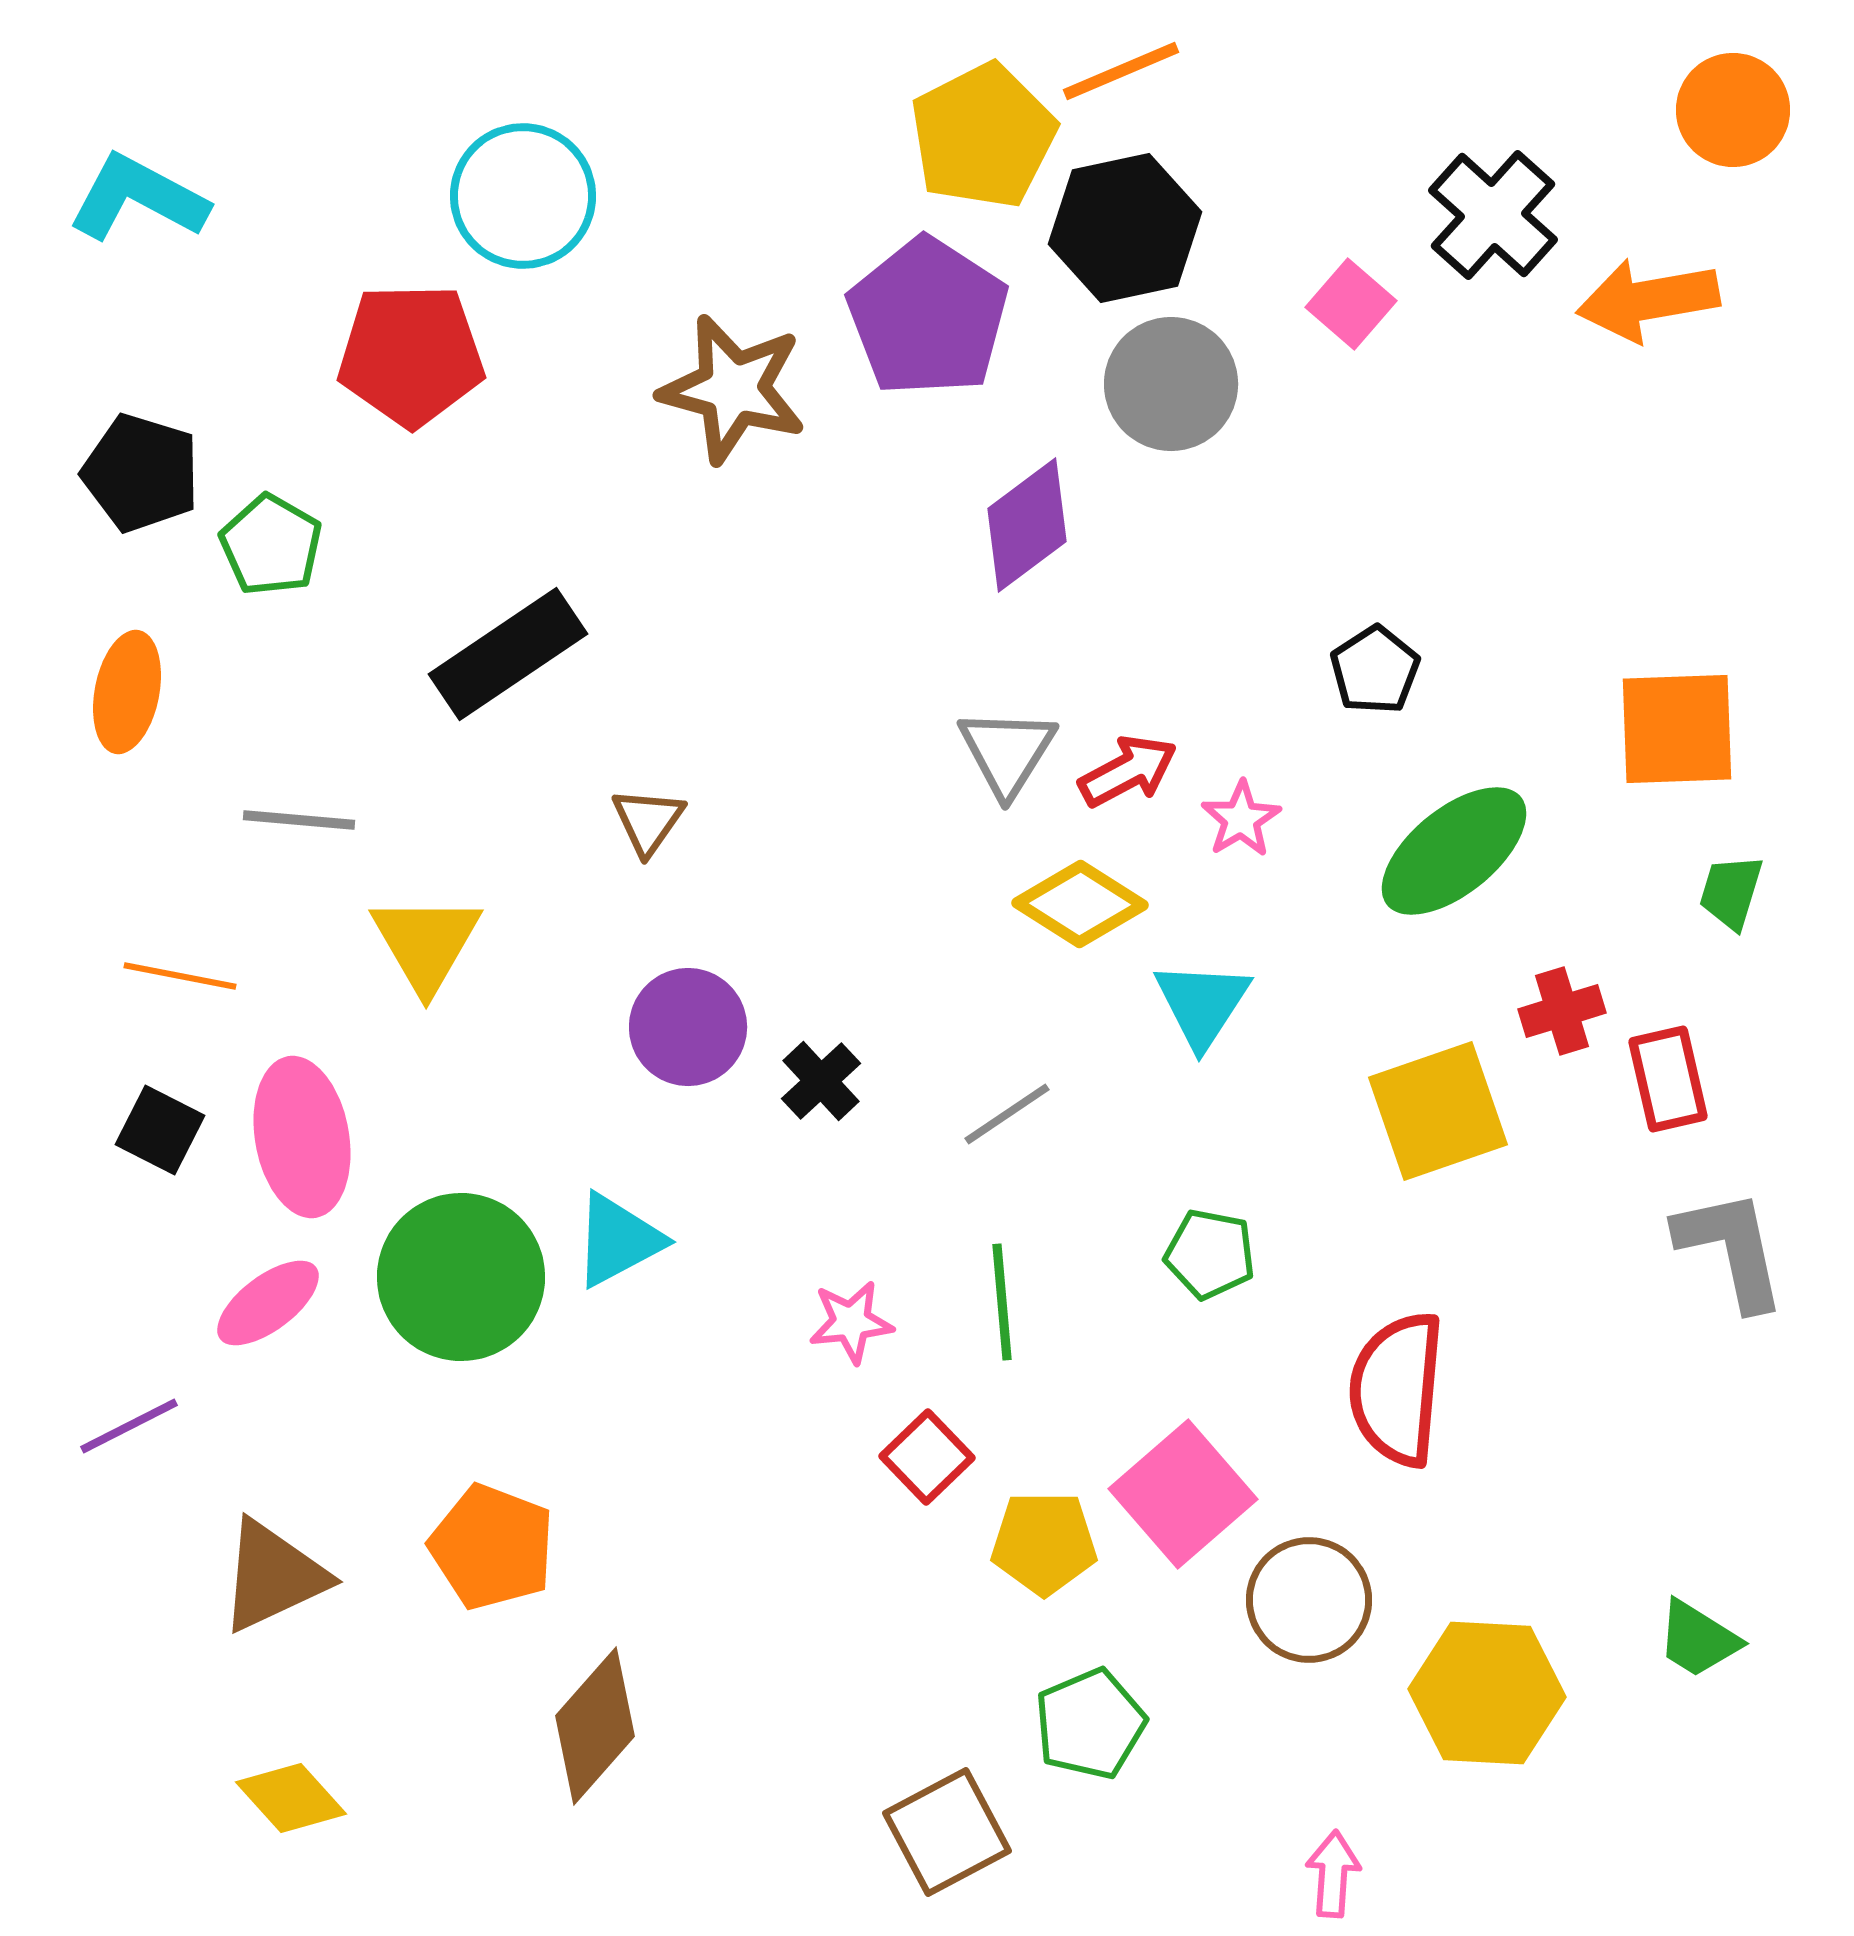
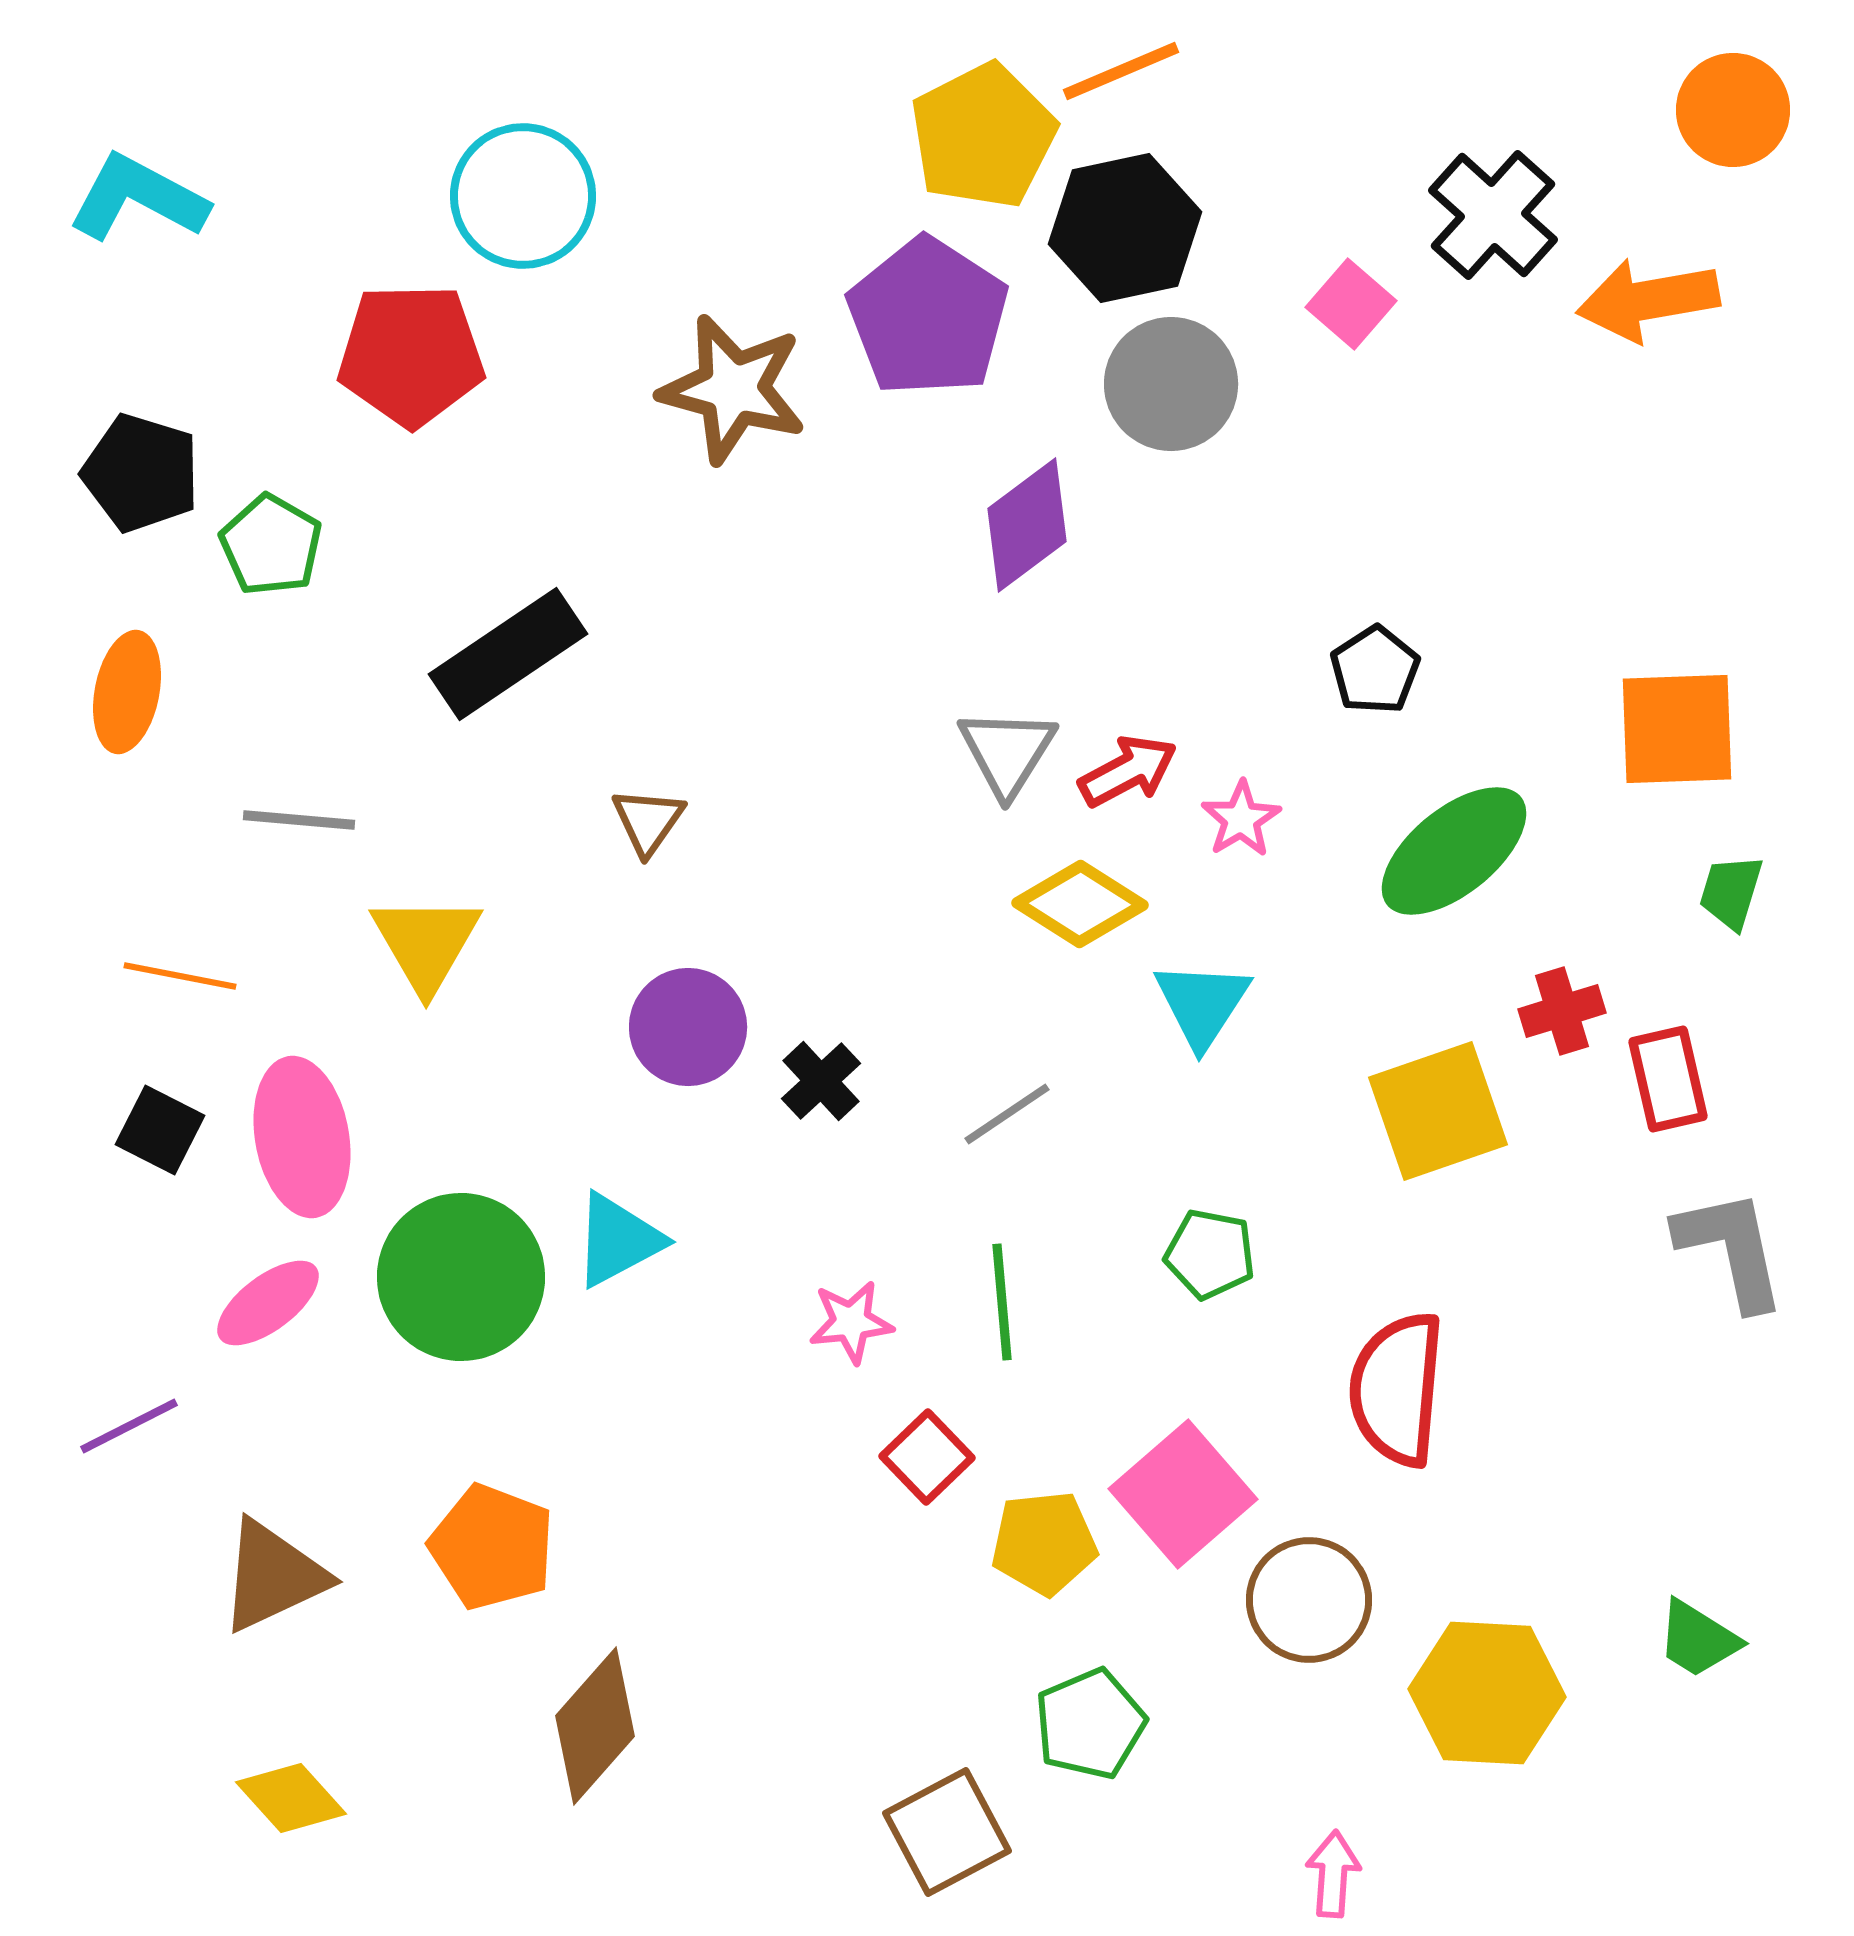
yellow pentagon at (1044, 1543): rotated 6 degrees counterclockwise
